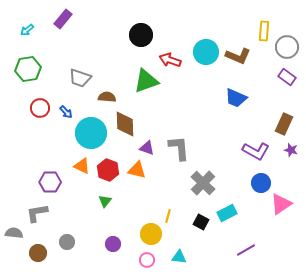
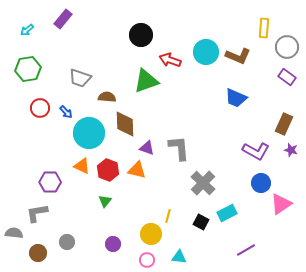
yellow rectangle at (264, 31): moved 3 px up
cyan circle at (91, 133): moved 2 px left
